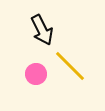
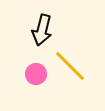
black arrow: rotated 40 degrees clockwise
